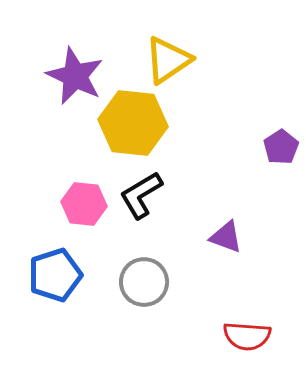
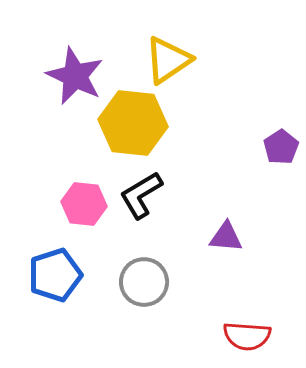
purple triangle: rotated 15 degrees counterclockwise
